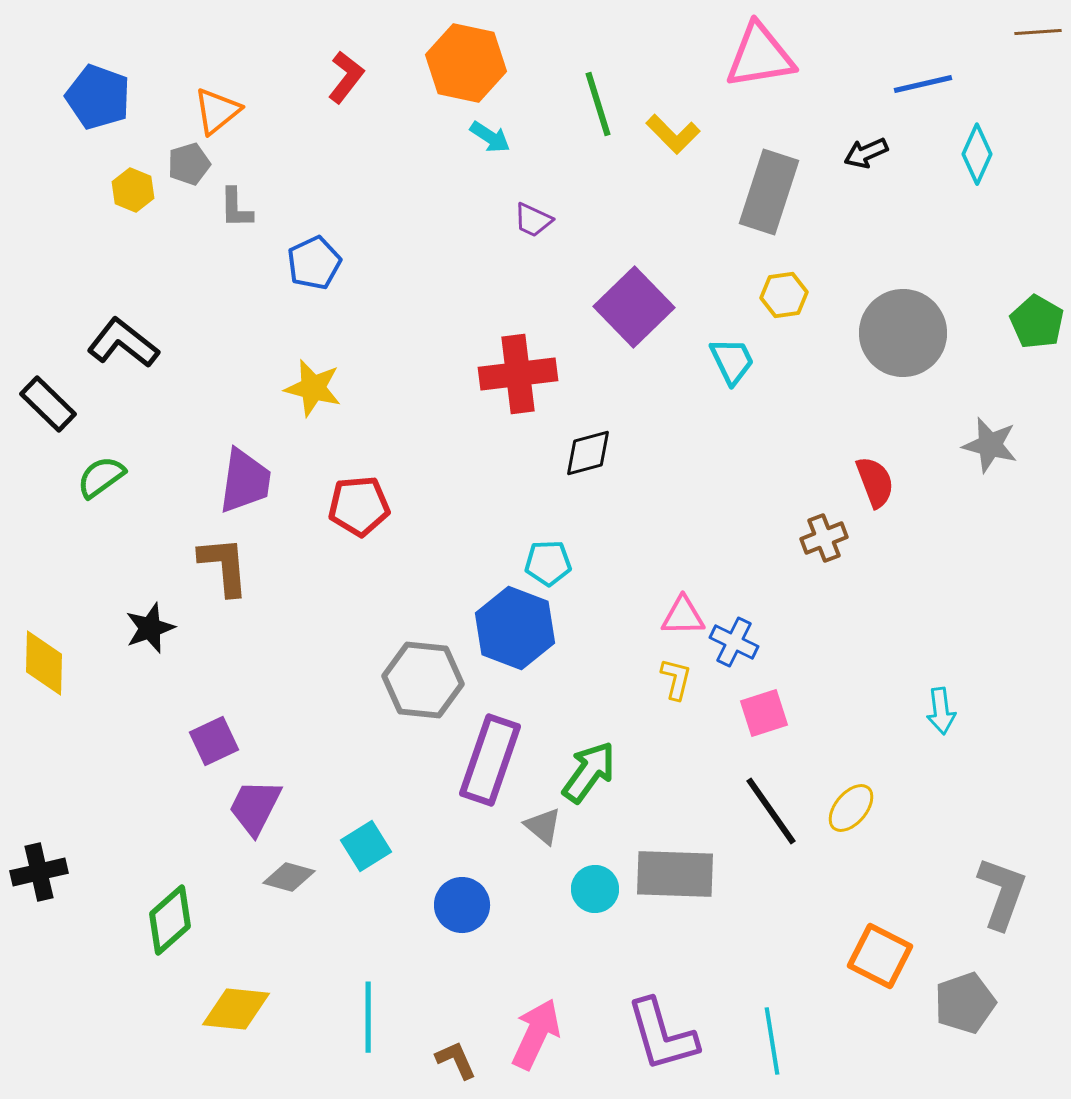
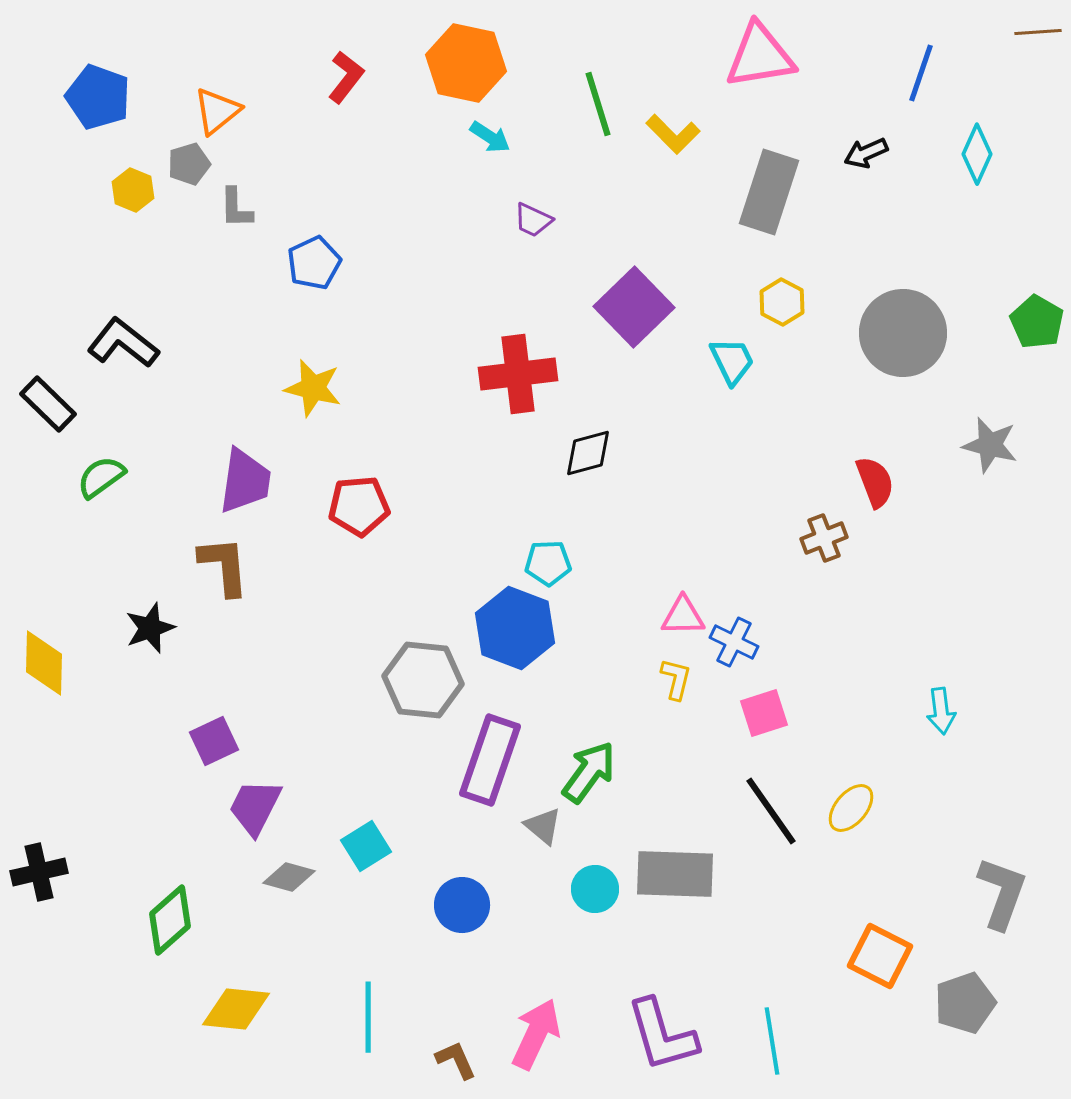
blue line at (923, 84): moved 2 px left, 11 px up; rotated 58 degrees counterclockwise
yellow hexagon at (784, 295): moved 2 px left, 7 px down; rotated 24 degrees counterclockwise
